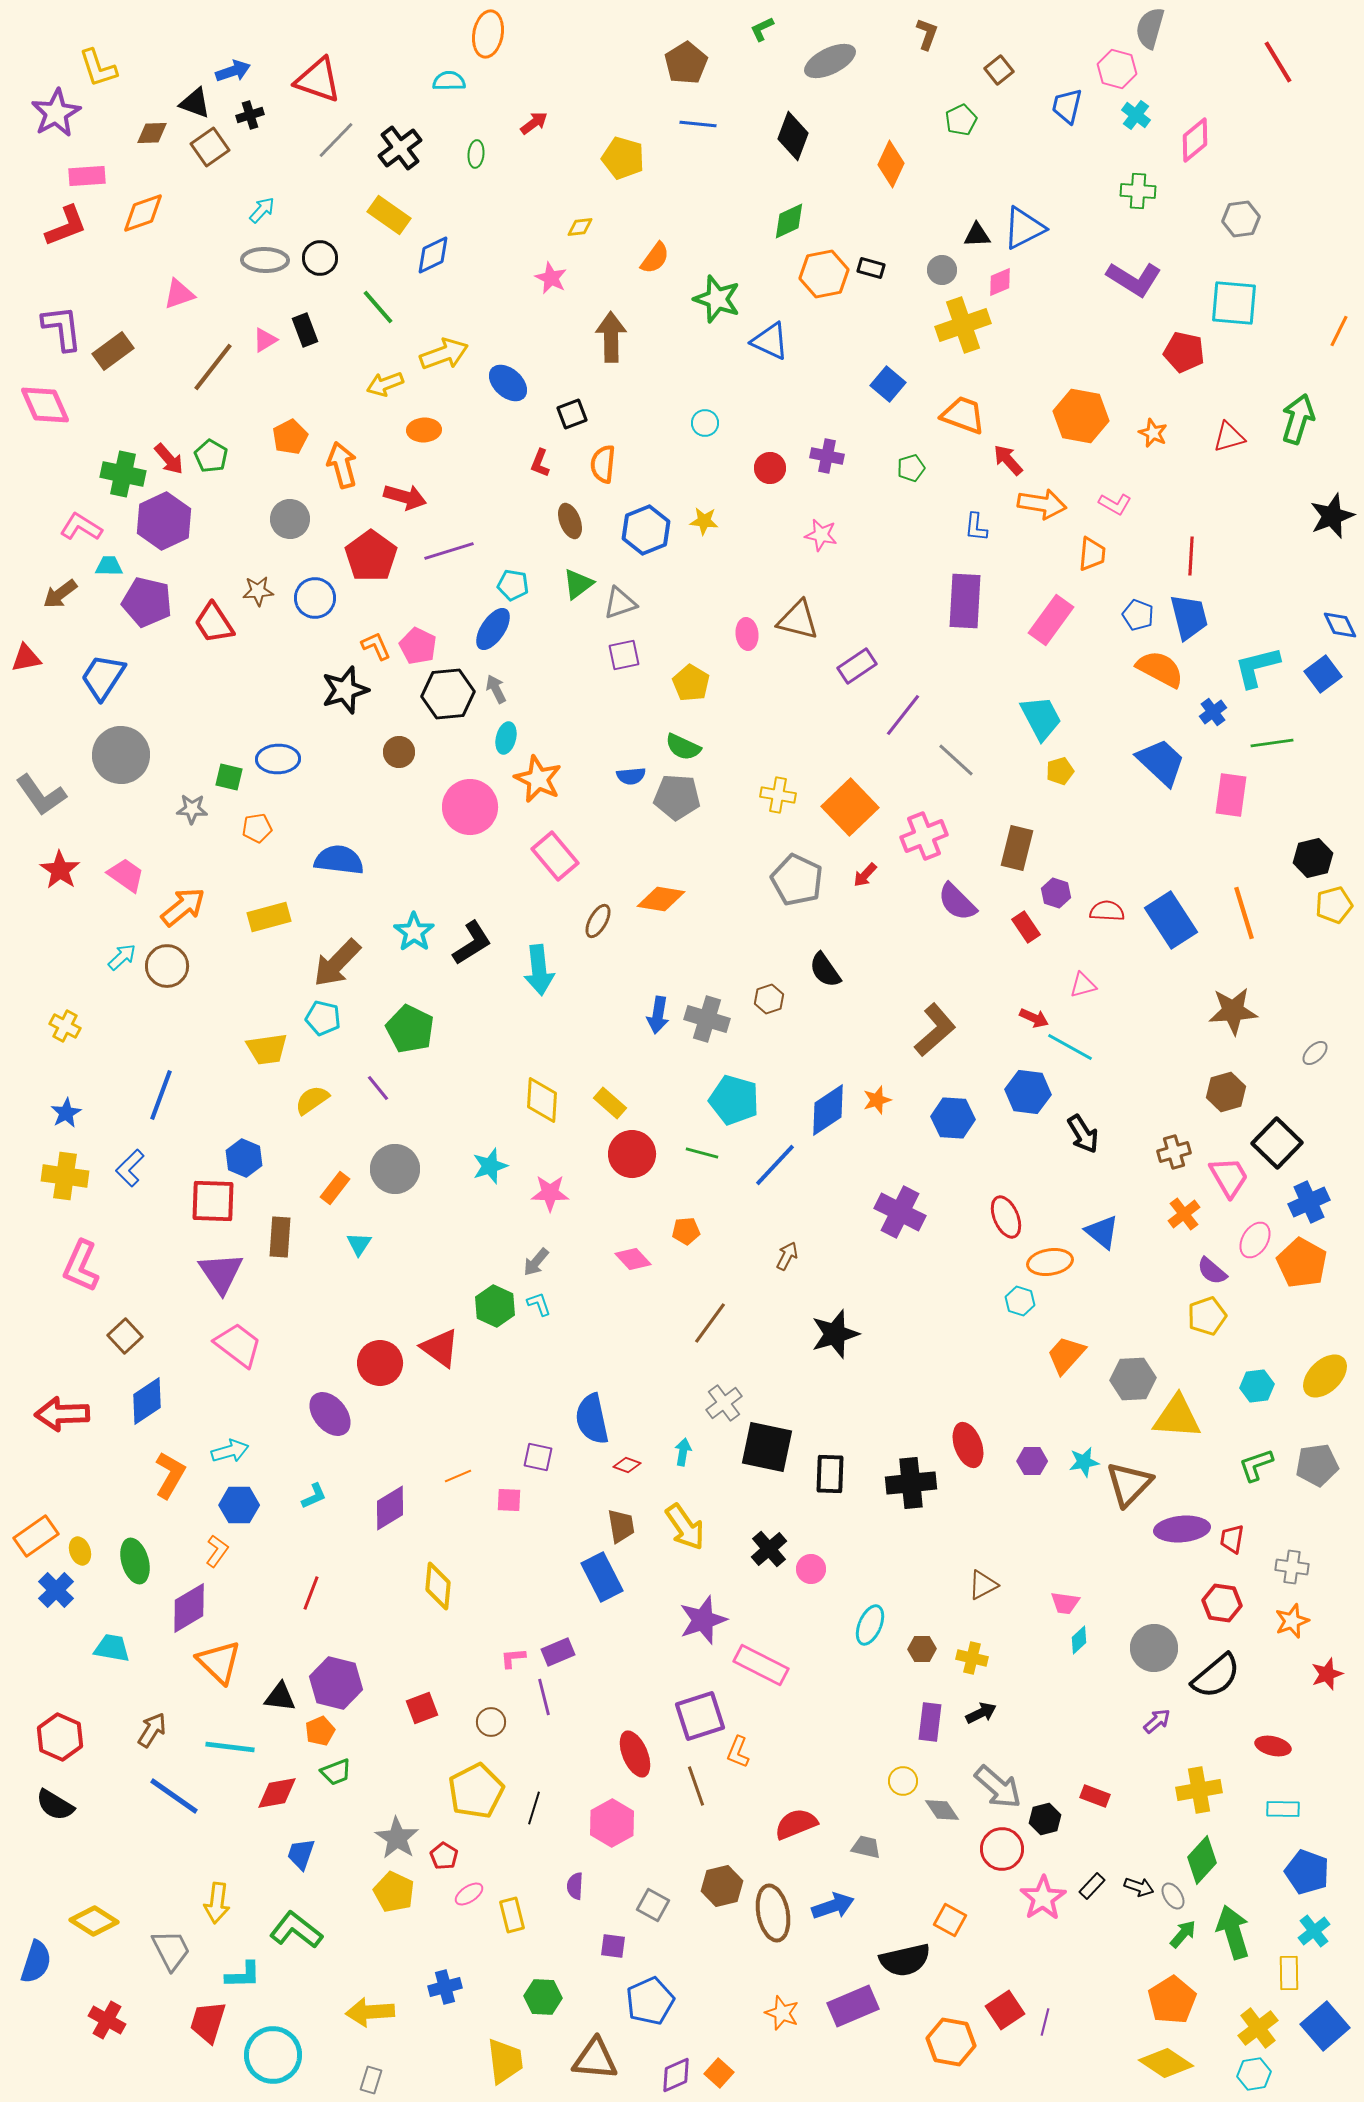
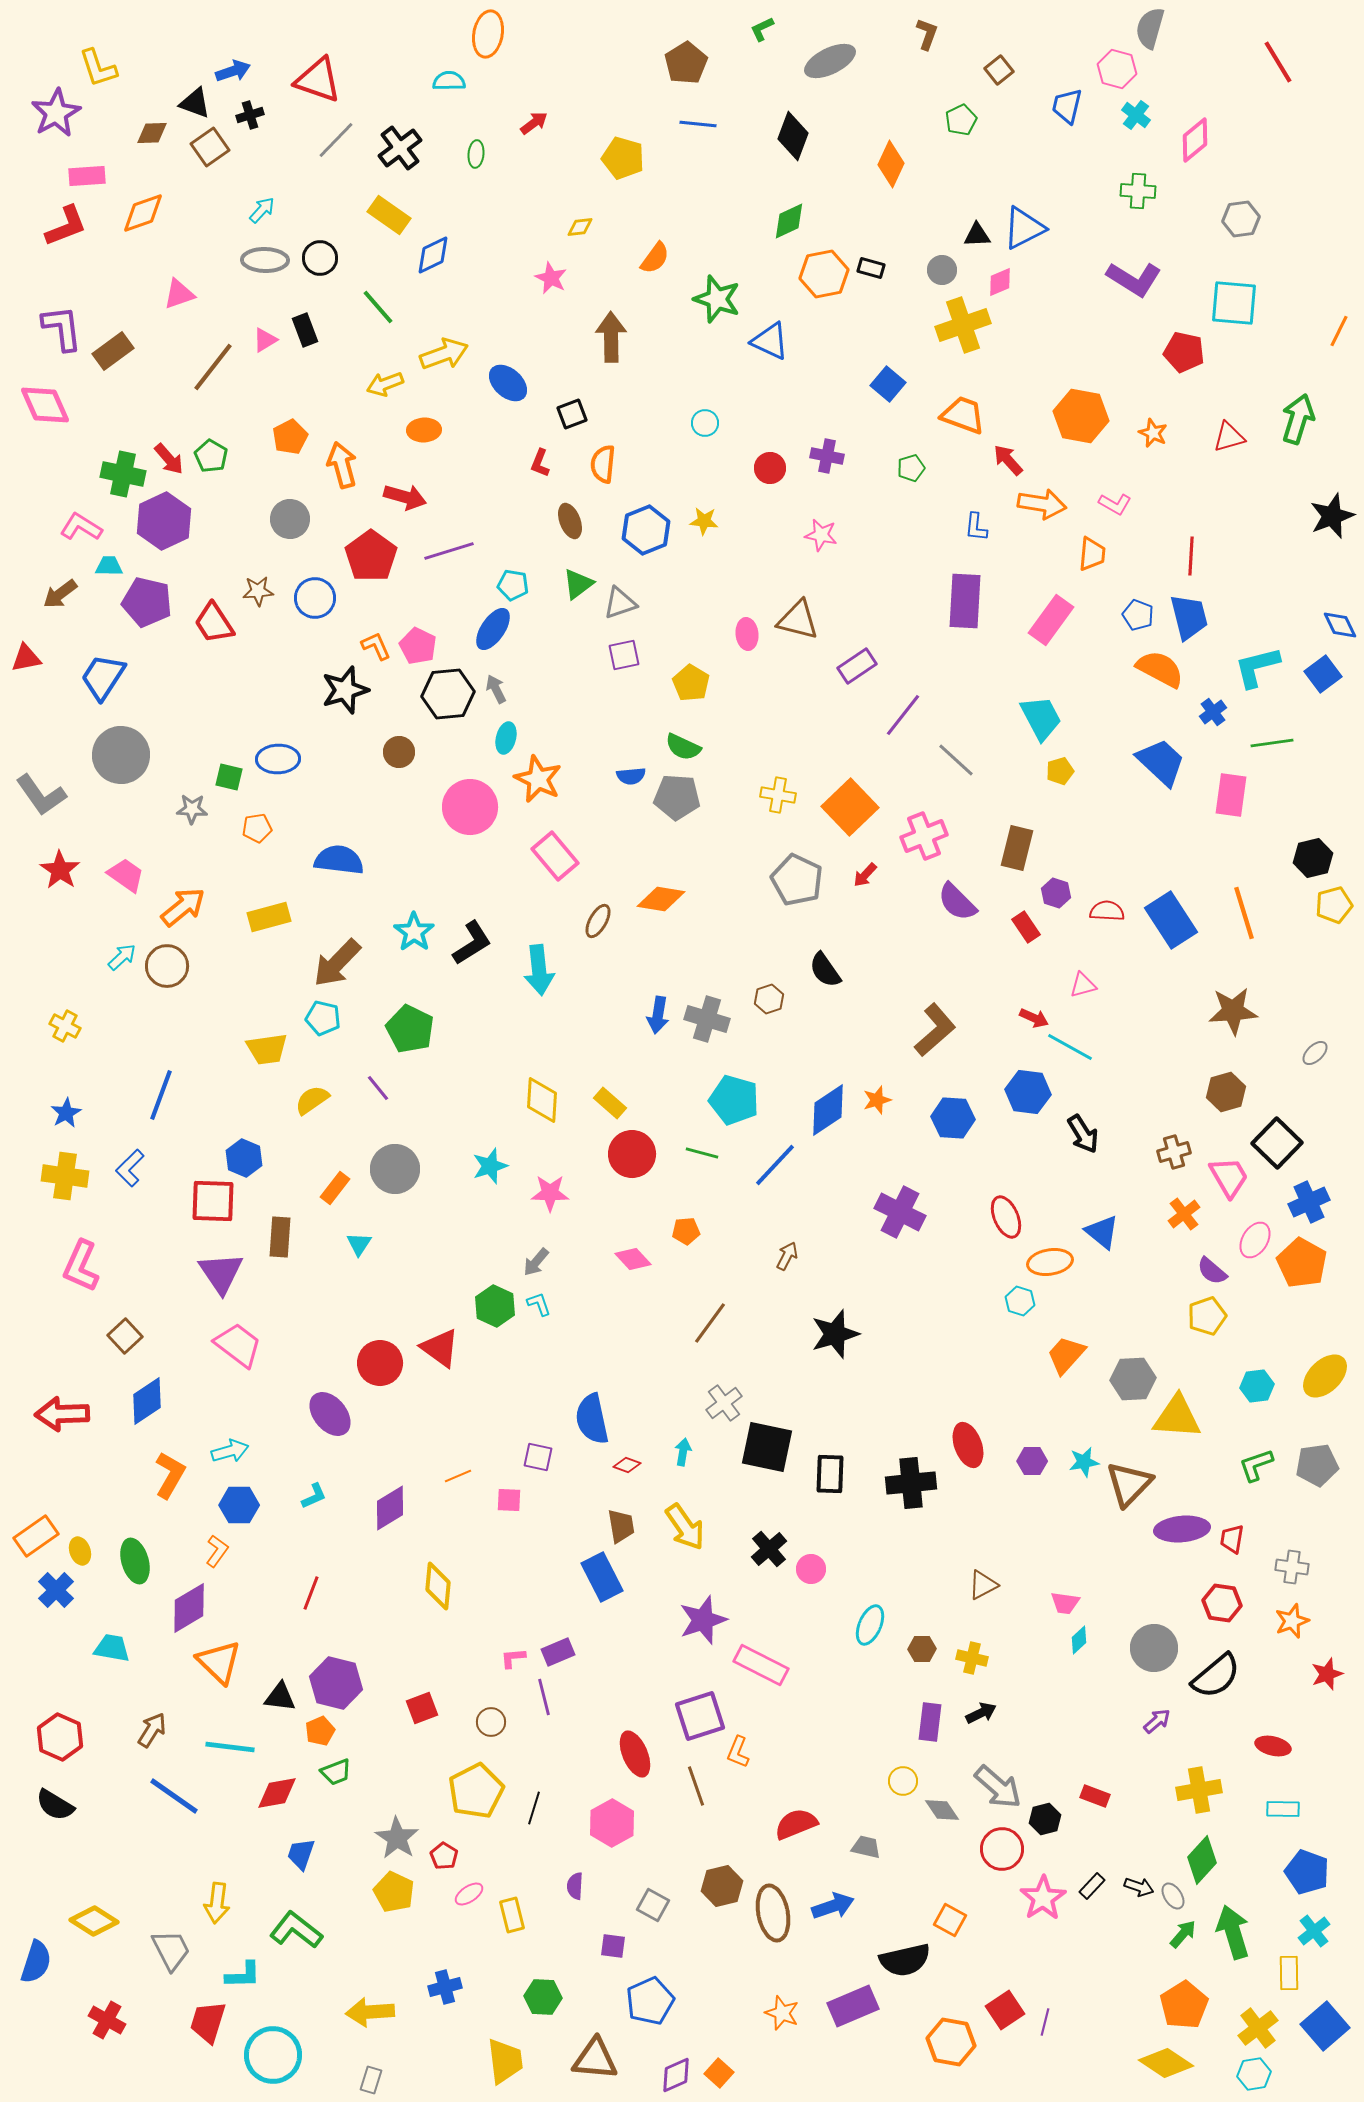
orange pentagon at (1172, 2000): moved 12 px right, 5 px down
